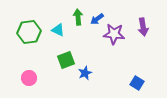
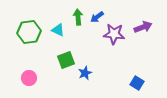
blue arrow: moved 2 px up
purple arrow: rotated 102 degrees counterclockwise
